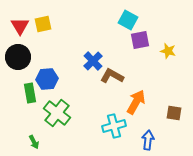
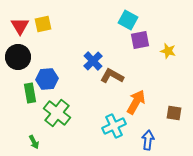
cyan cross: rotated 10 degrees counterclockwise
